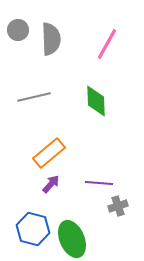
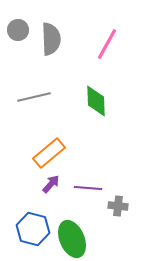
purple line: moved 11 px left, 5 px down
gray cross: rotated 24 degrees clockwise
